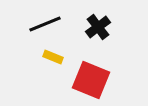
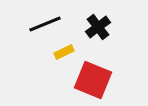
yellow rectangle: moved 11 px right, 5 px up; rotated 48 degrees counterclockwise
red square: moved 2 px right
